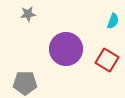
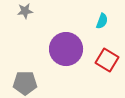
gray star: moved 3 px left, 3 px up
cyan semicircle: moved 11 px left
